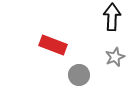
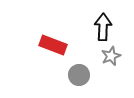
black arrow: moved 9 px left, 10 px down
gray star: moved 4 px left, 1 px up
